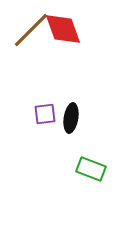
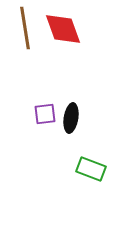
brown line: moved 6 px left, 2 px up; rotated 54 degrees counterclockwise
